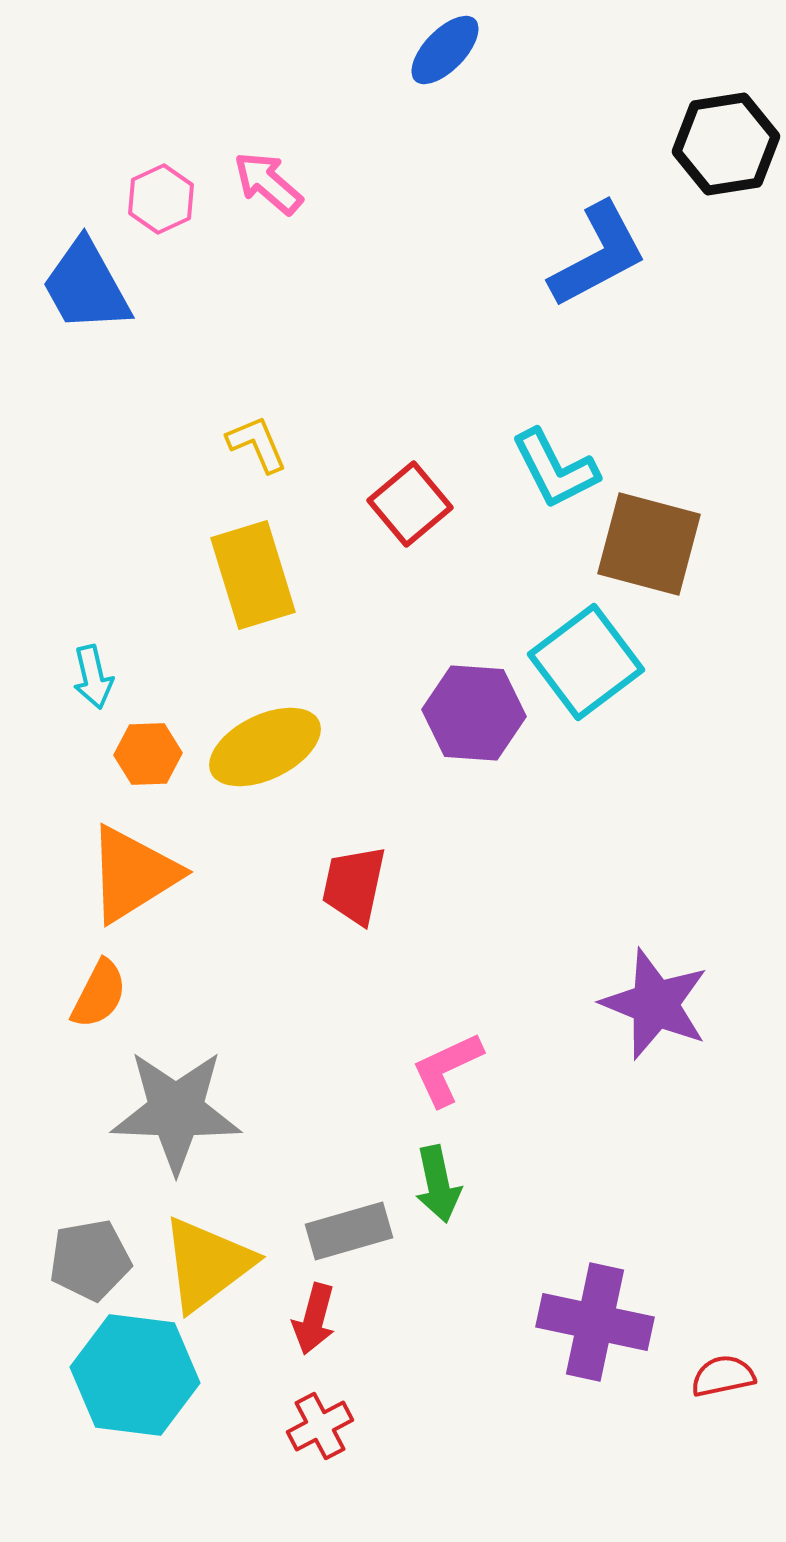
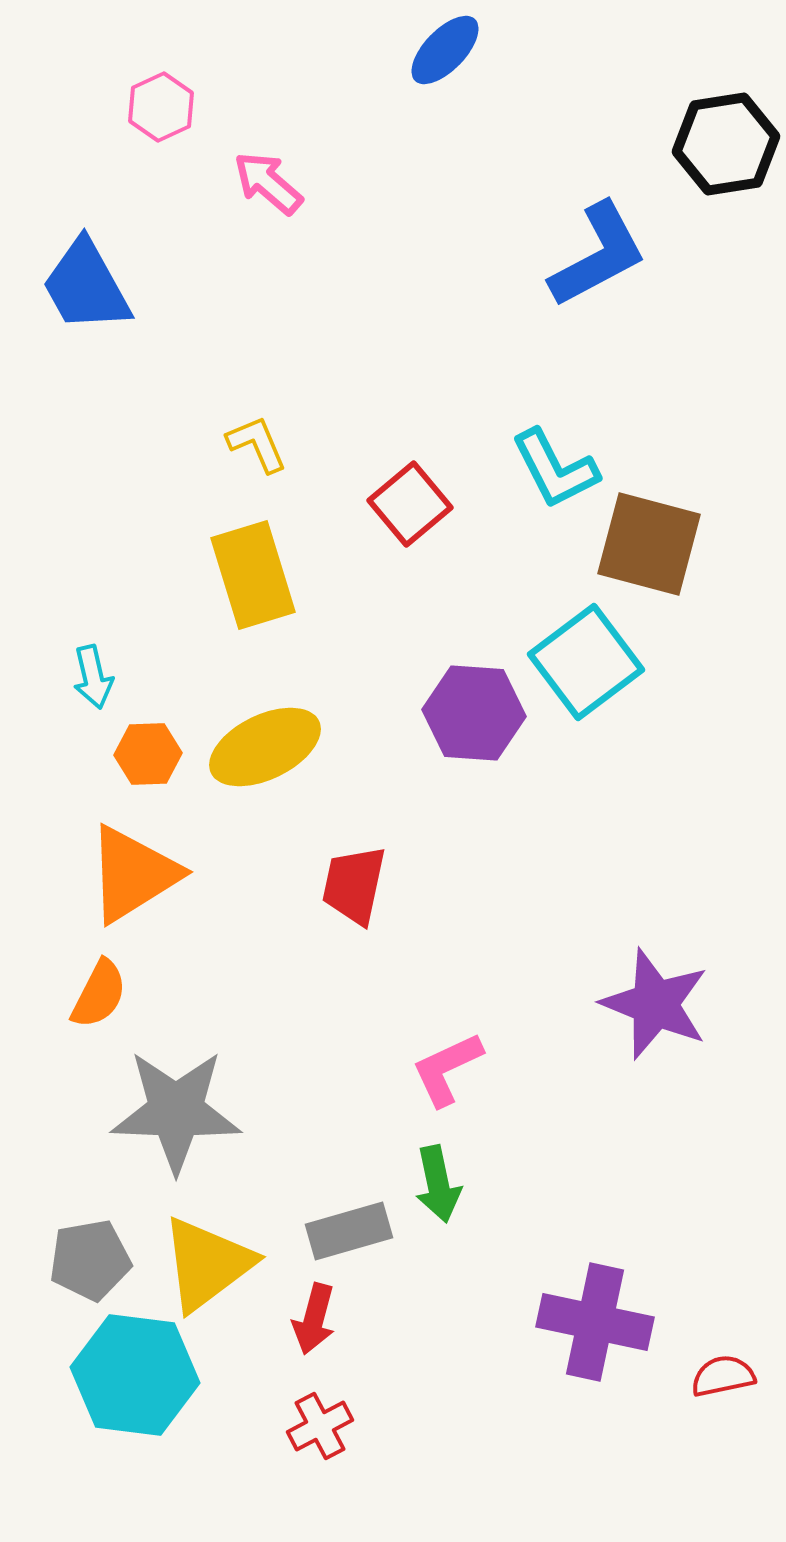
pink hexagon: moved 92 px up
